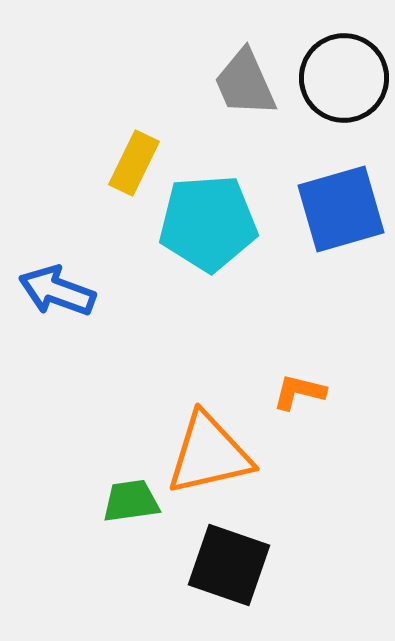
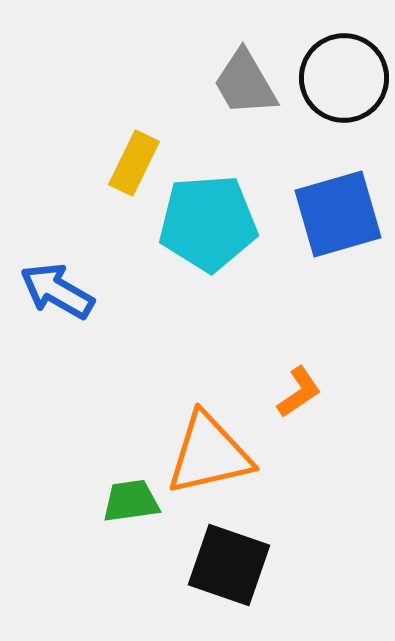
gray trapezoid: rotated 6 degrees counterclockwise
blue square: moved 3 px left, 5 px down
blue arrow: rotated 10 degrees clockwise
orange L-shape: rotated 132 degrees clockwise
